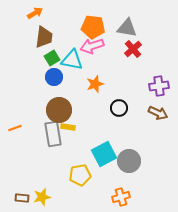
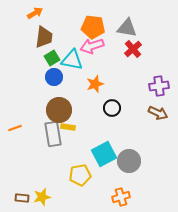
black circle: moved 7 px left
